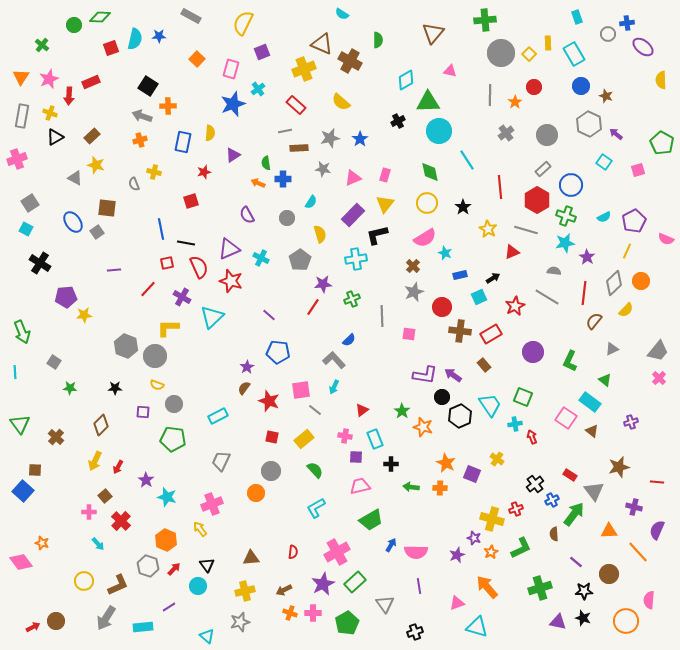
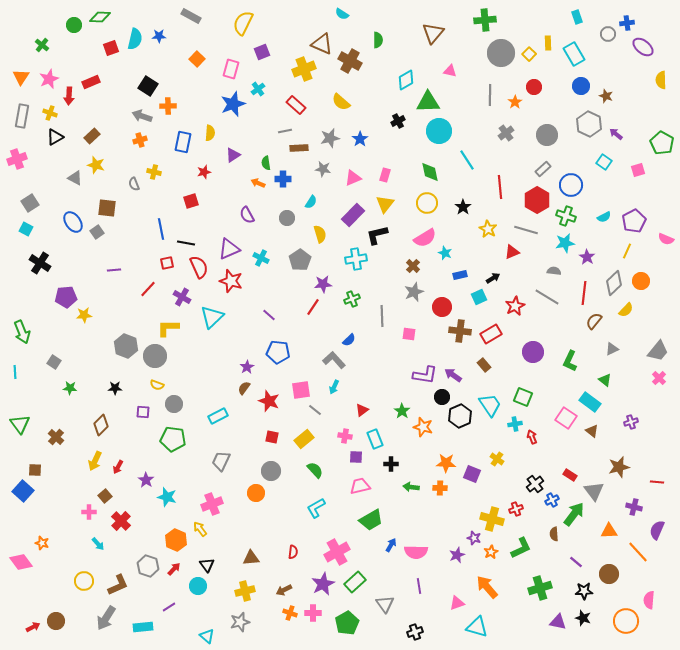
orange star at (446, 463): rotated 24 degrees counterclockwise
orange hexagon at (166, 540): moved 10 px right
